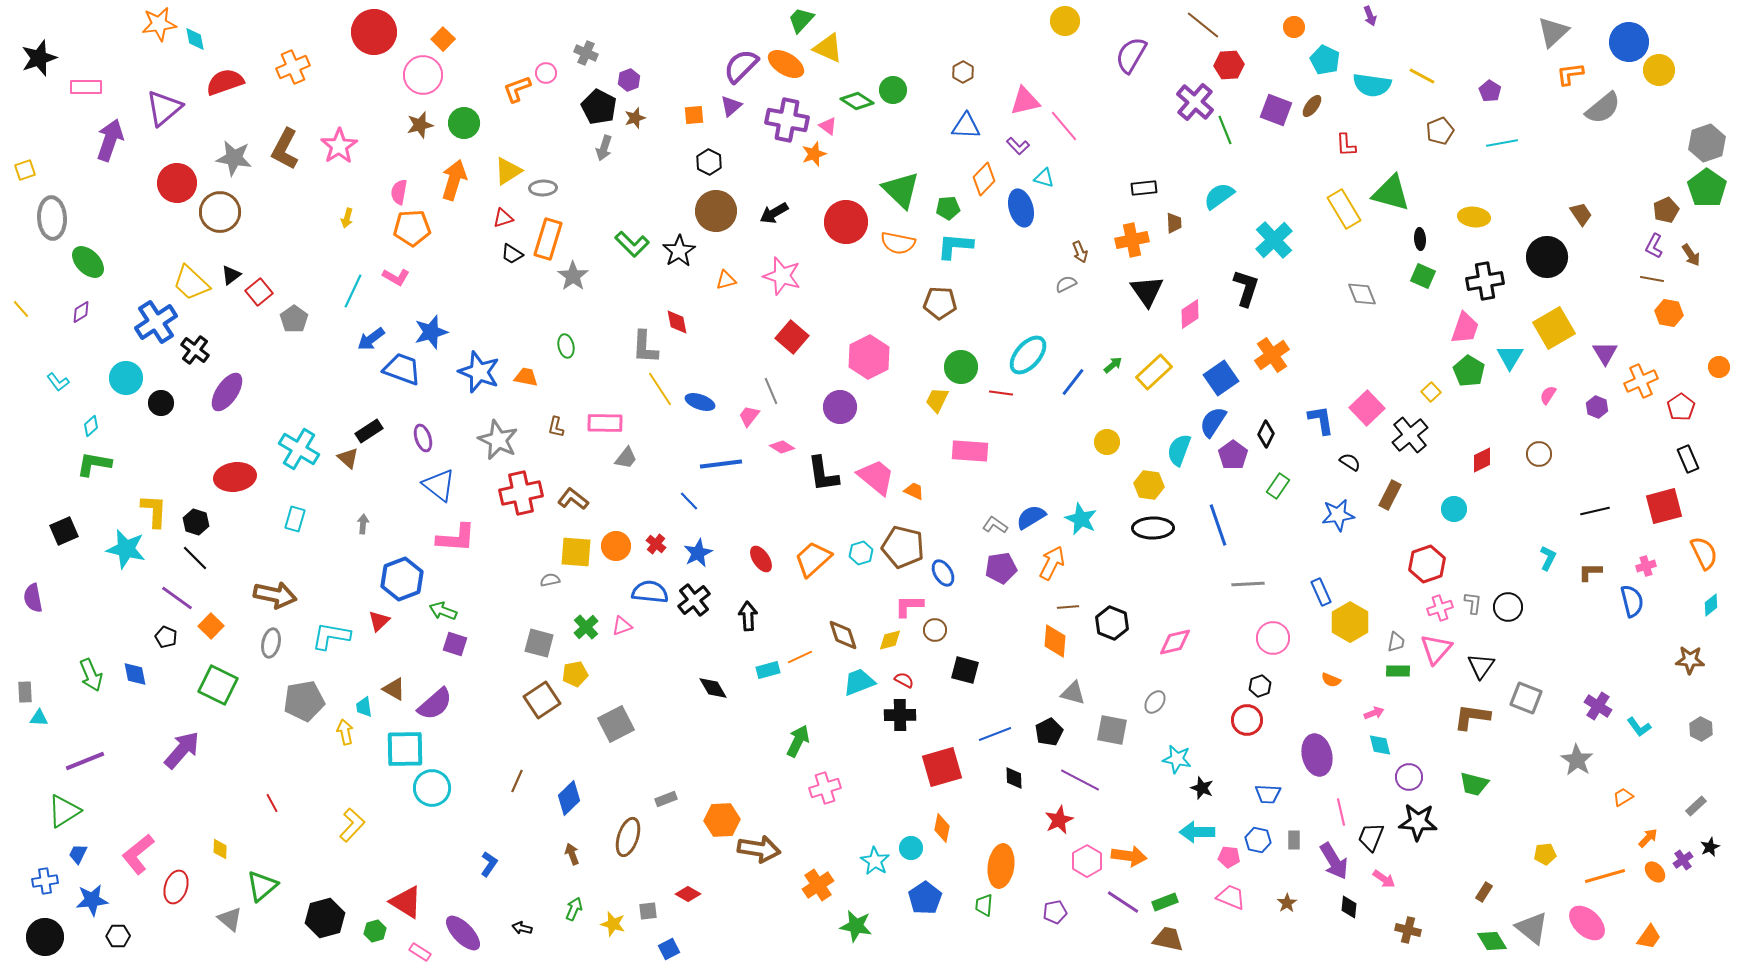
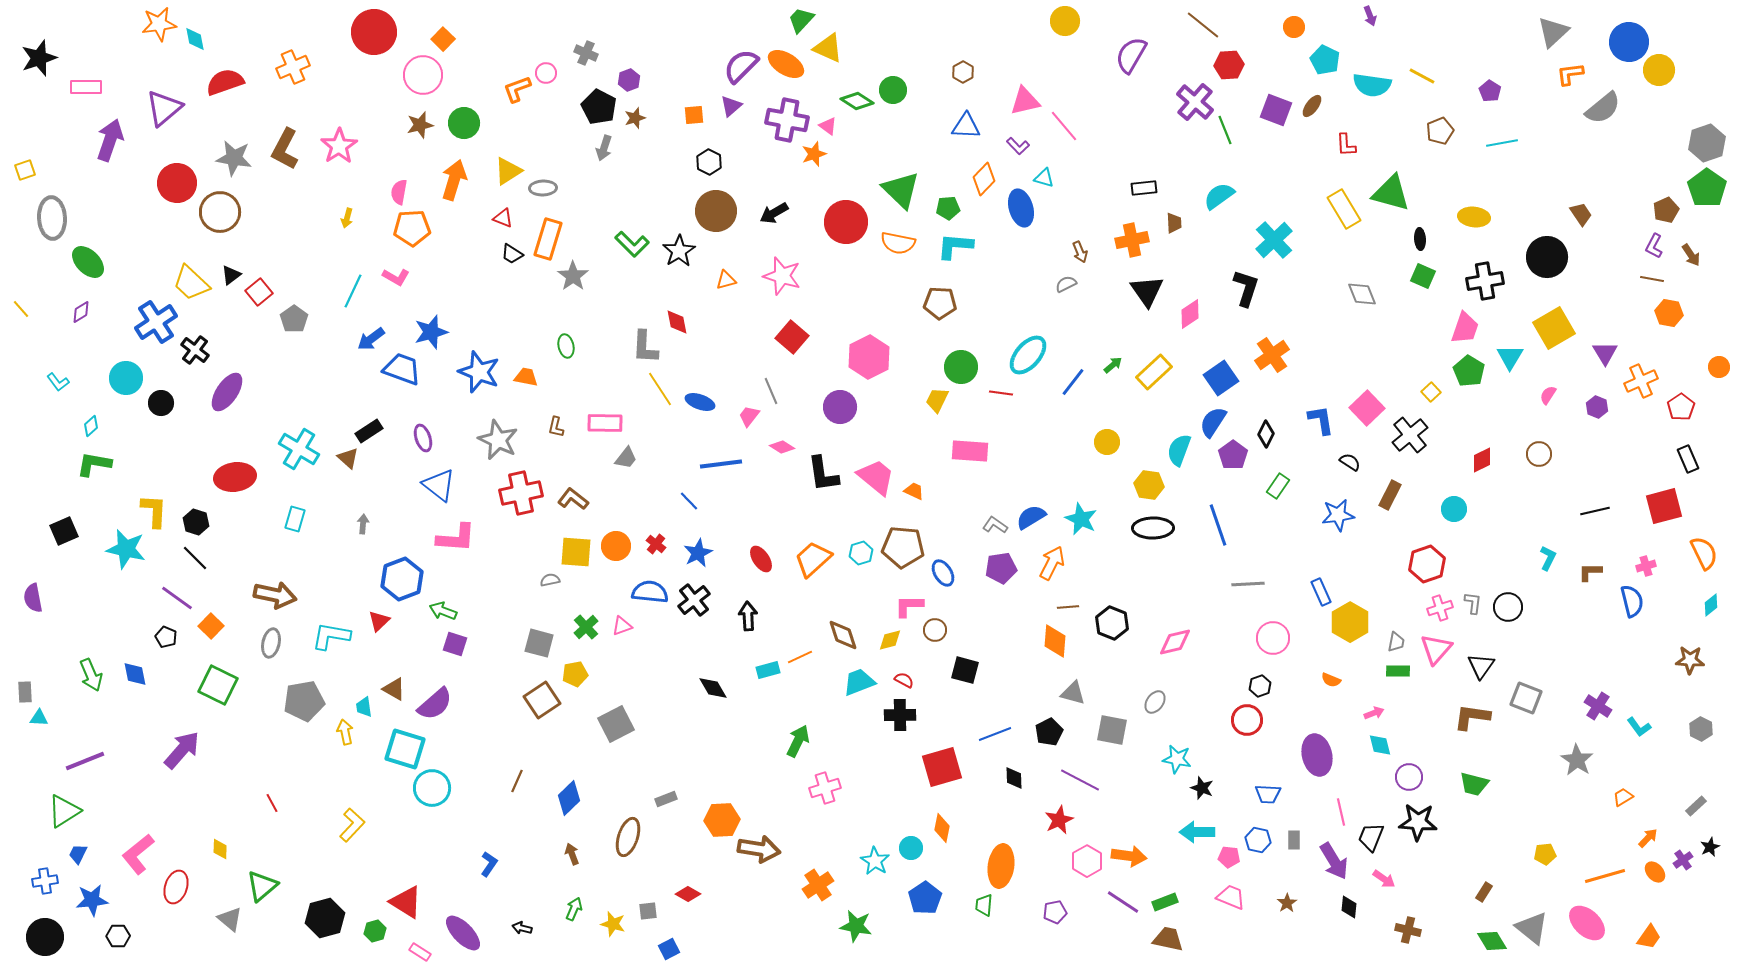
red triangle at (503, 218): rotated 40 degrees clockwise
brown pentagon at (903, 547): rotated 9 degrees counterclockwise
cyan square at (405, 749): rotated 18 degrees clockwise
